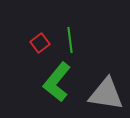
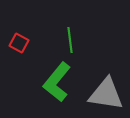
red square: moved 21 px left; rotated 24 degrees counterclockwise
